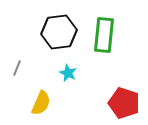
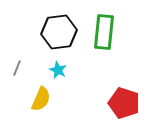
green rectangle: moved 3 px up
cyan star: moved 10 px left, 3 px up
yellow semicircle: moved 4 px up
